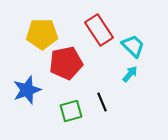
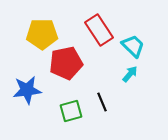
blue star: rotated 12 degrees clockwise
